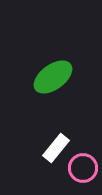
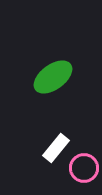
pink circle: moved 1 px right
